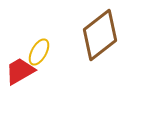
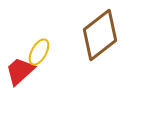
red trapezoid: rotated 12 degrees counterclockwise
